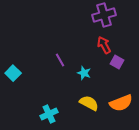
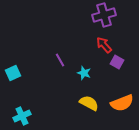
red arrow: rotated 12 degrees counterclockwise
cyan square: rotated 21 degrees clockwise
orange semicircle: moved 1 px right
cyan cross: moved 27 px left, 2 px down
